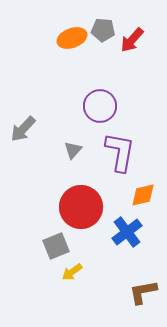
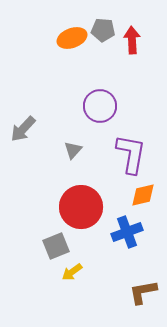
red arrow: rotated 136 degrees clockwise
purple L-shape: moved 11 px right, 2 px down
blue cross: rotated 16 degrees clockwise
